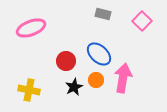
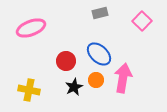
gray rectangle: moved 3 px left, 1 px up; rotated 28 degrees counterclockwise
